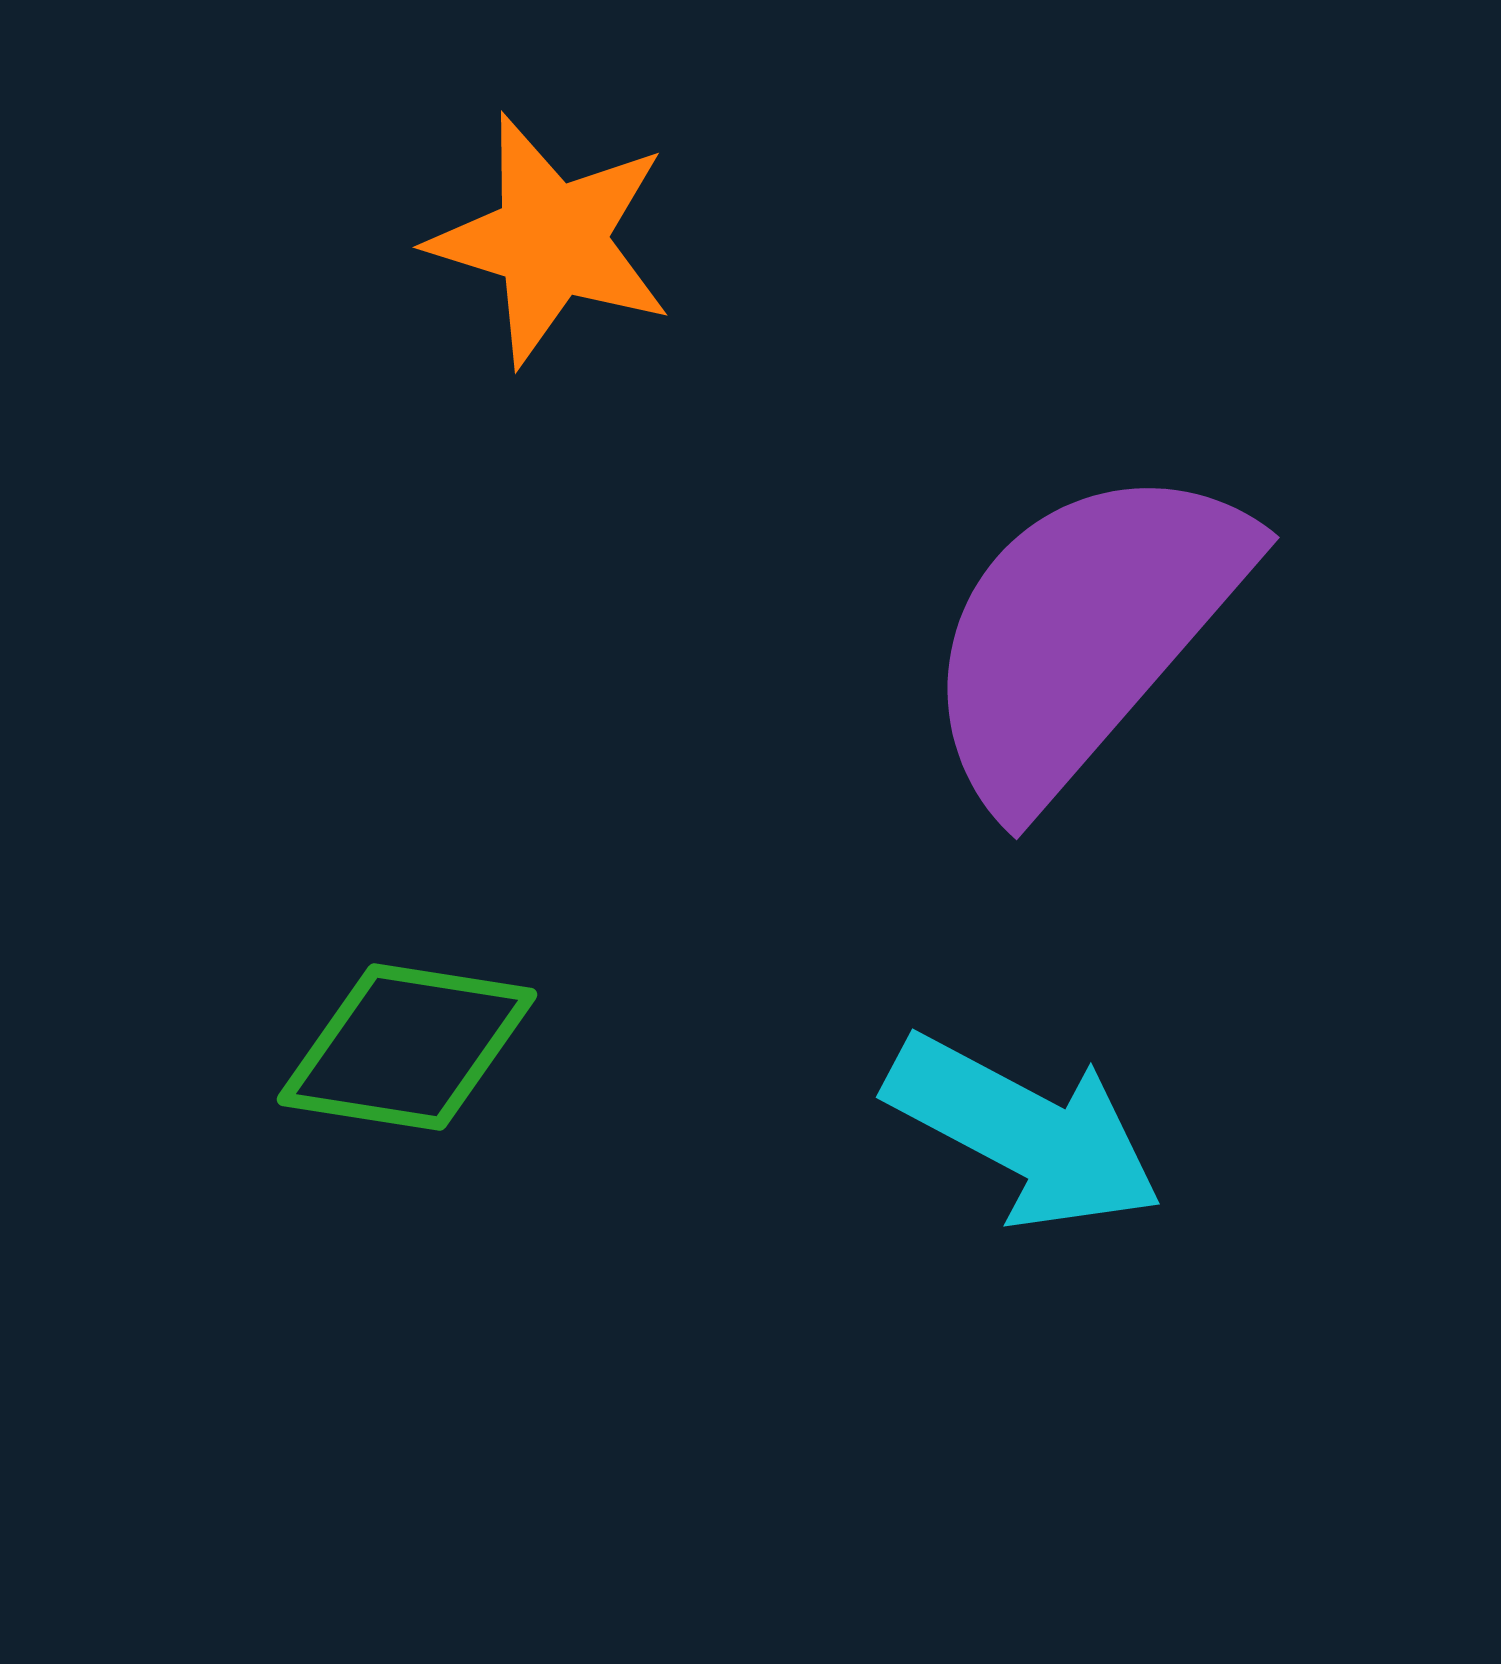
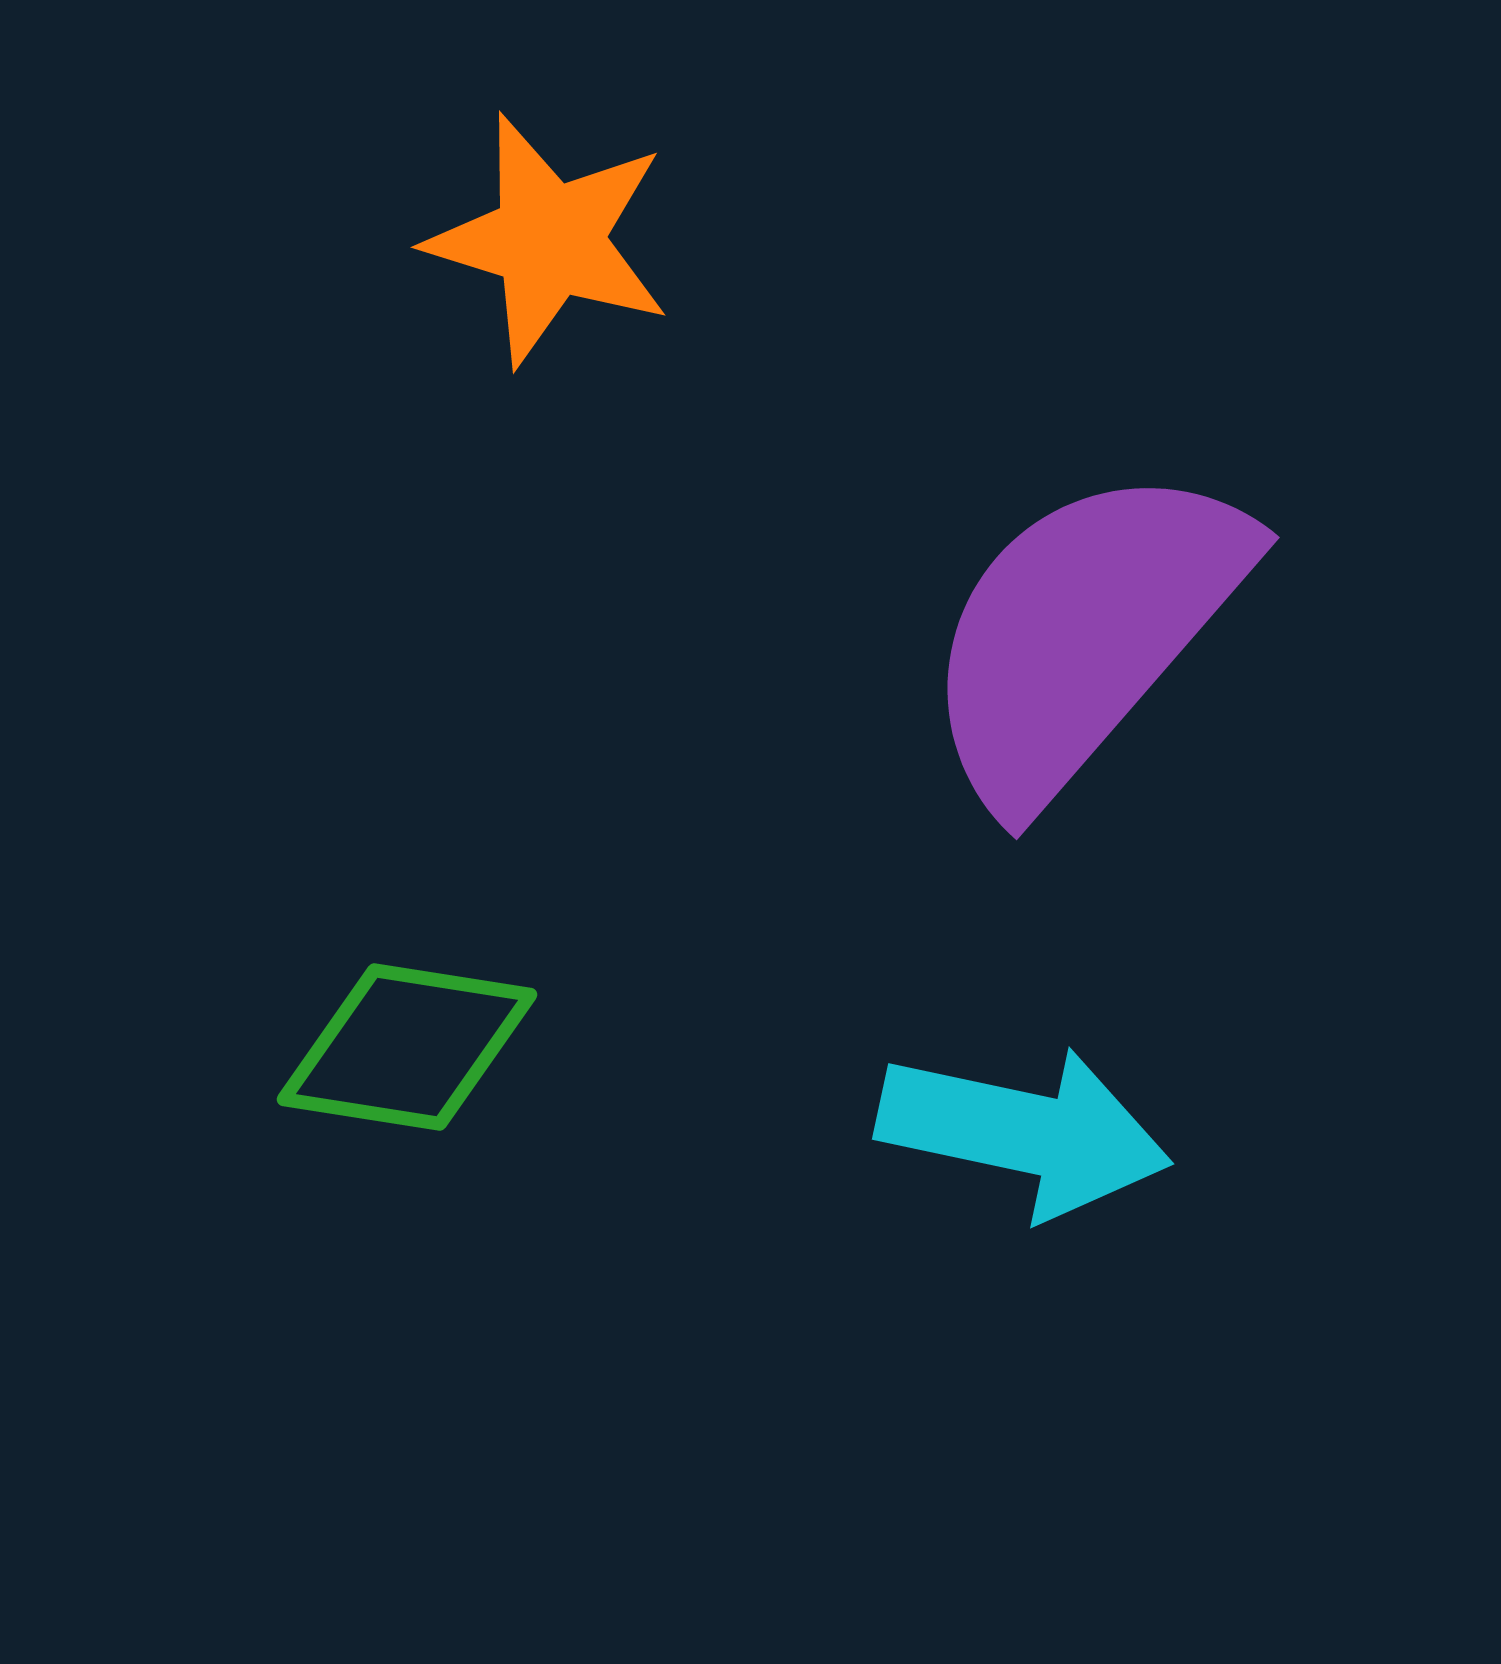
orange star: moved 2 px left
cyan arrow: rotated 16 degrees counterclockwise
